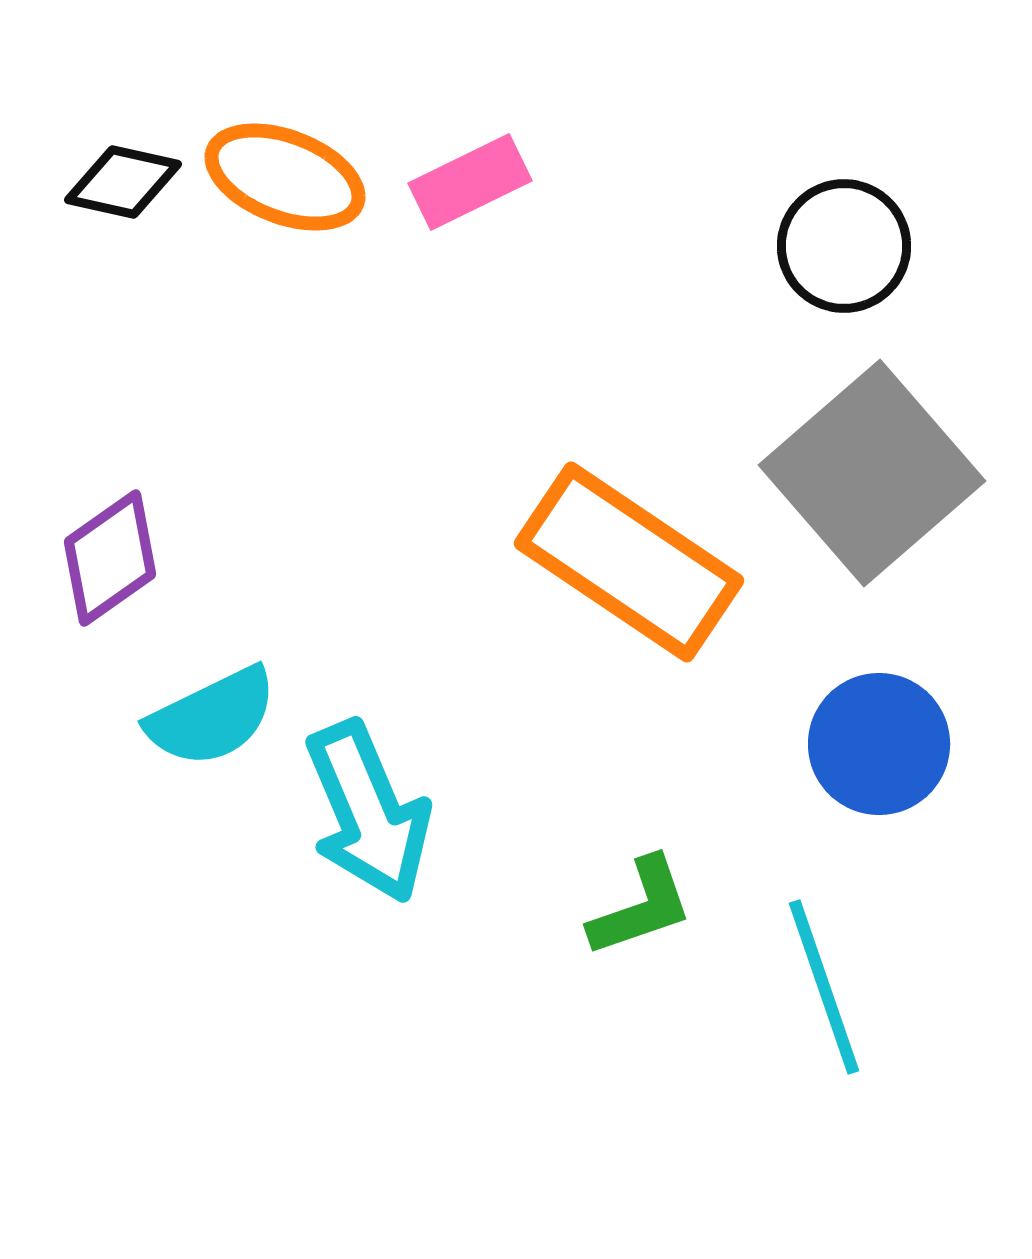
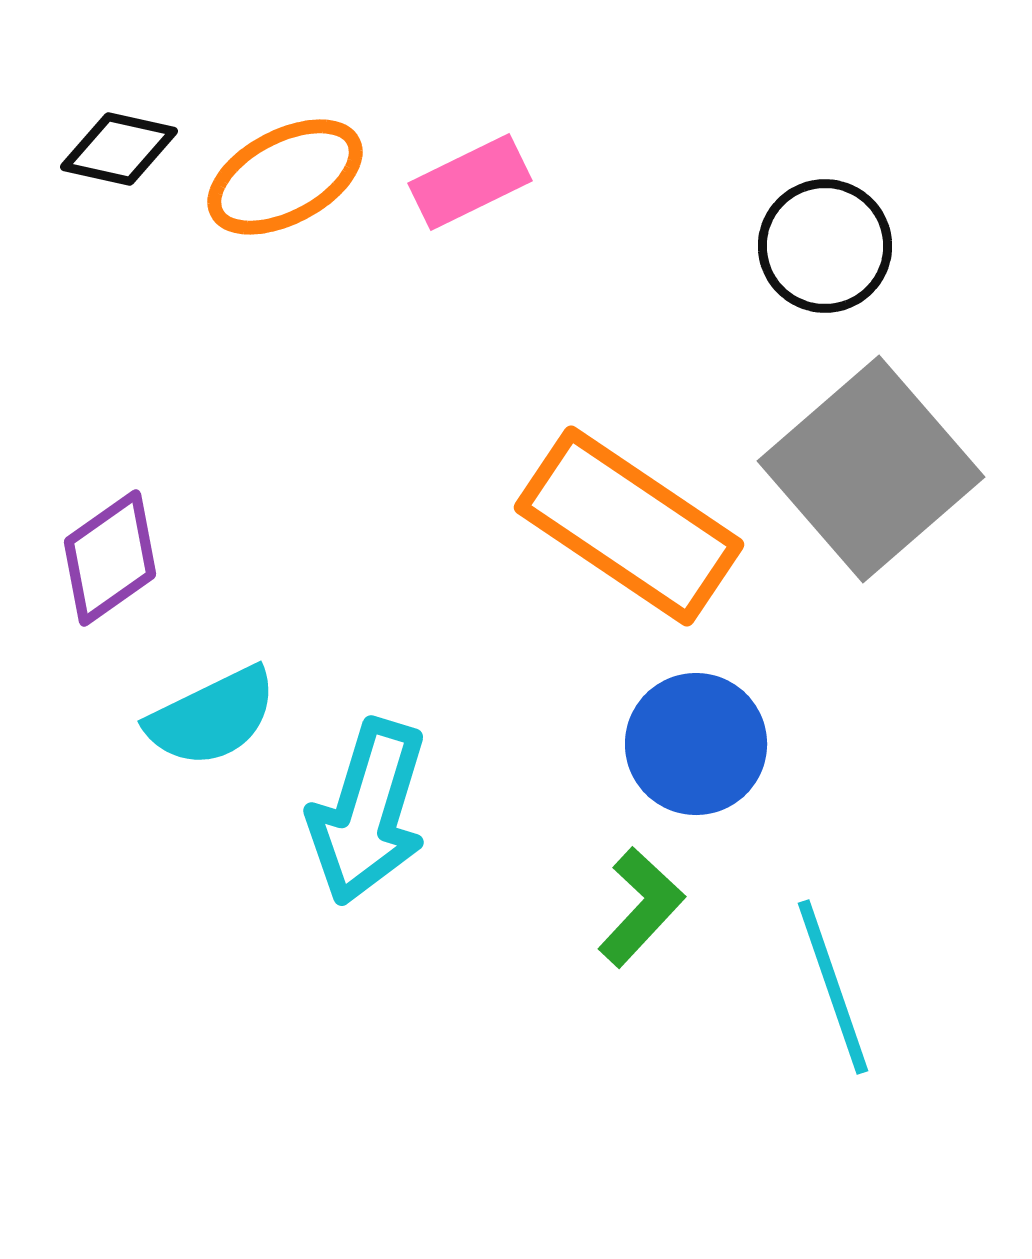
orange ellipse: rotated 49 degrees counterclockwise
black diamond: moved 4 px left, 33 px up
black circle: moved 19 px left
gray square: moved 1 px left, 4 px up
orange rectangle: moved 36 px up
blue circle: moved 183 px left
cyan arrow: rotated 40 degrees clockwise
green L-shape: rotated 28 degrees counterclockwise
cyan line: moved 9 px right
